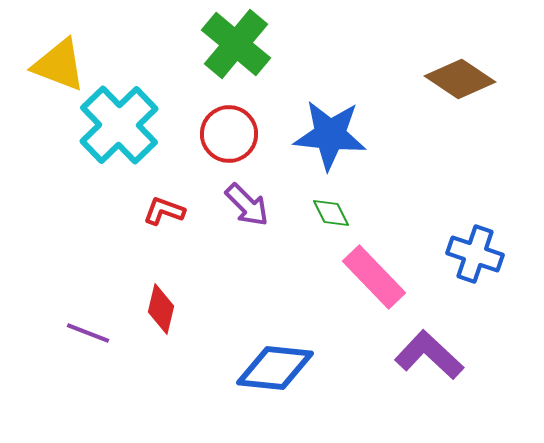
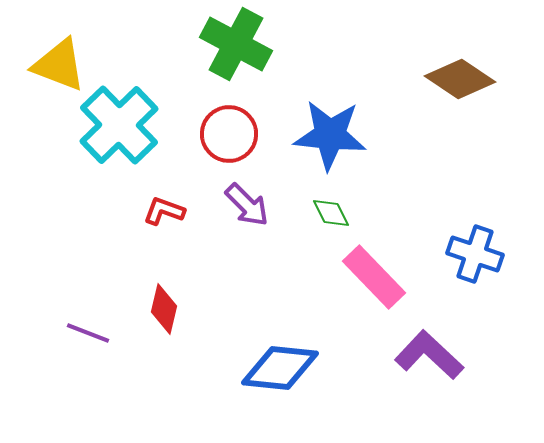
green cross: rotated 12 degrees counterclockwise
red diamond: moved 3 px right
blue diamond: moved 5 px right
